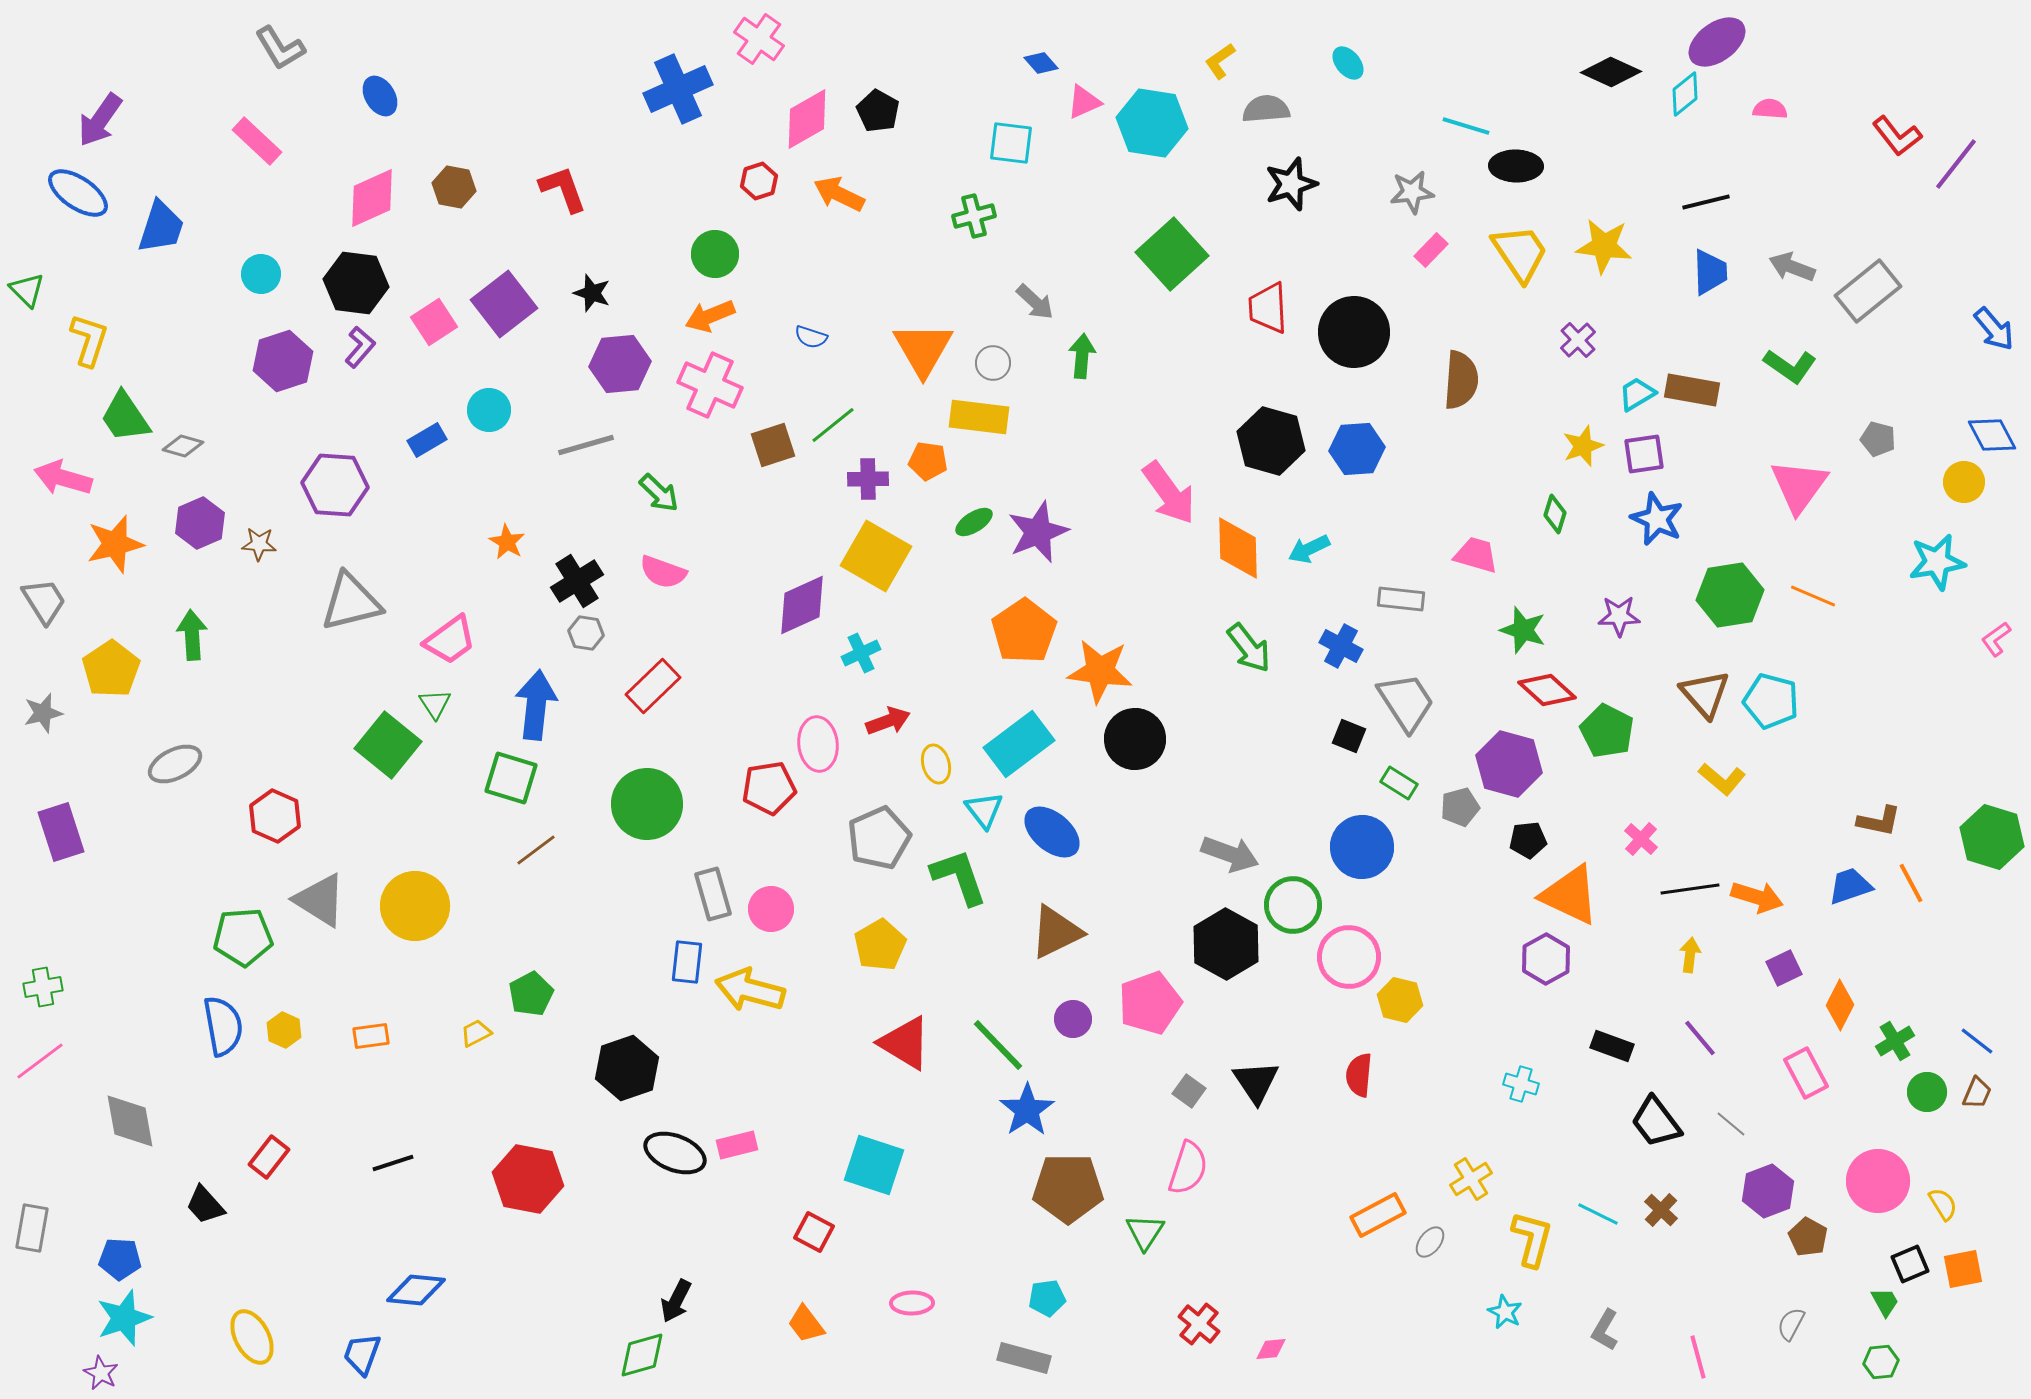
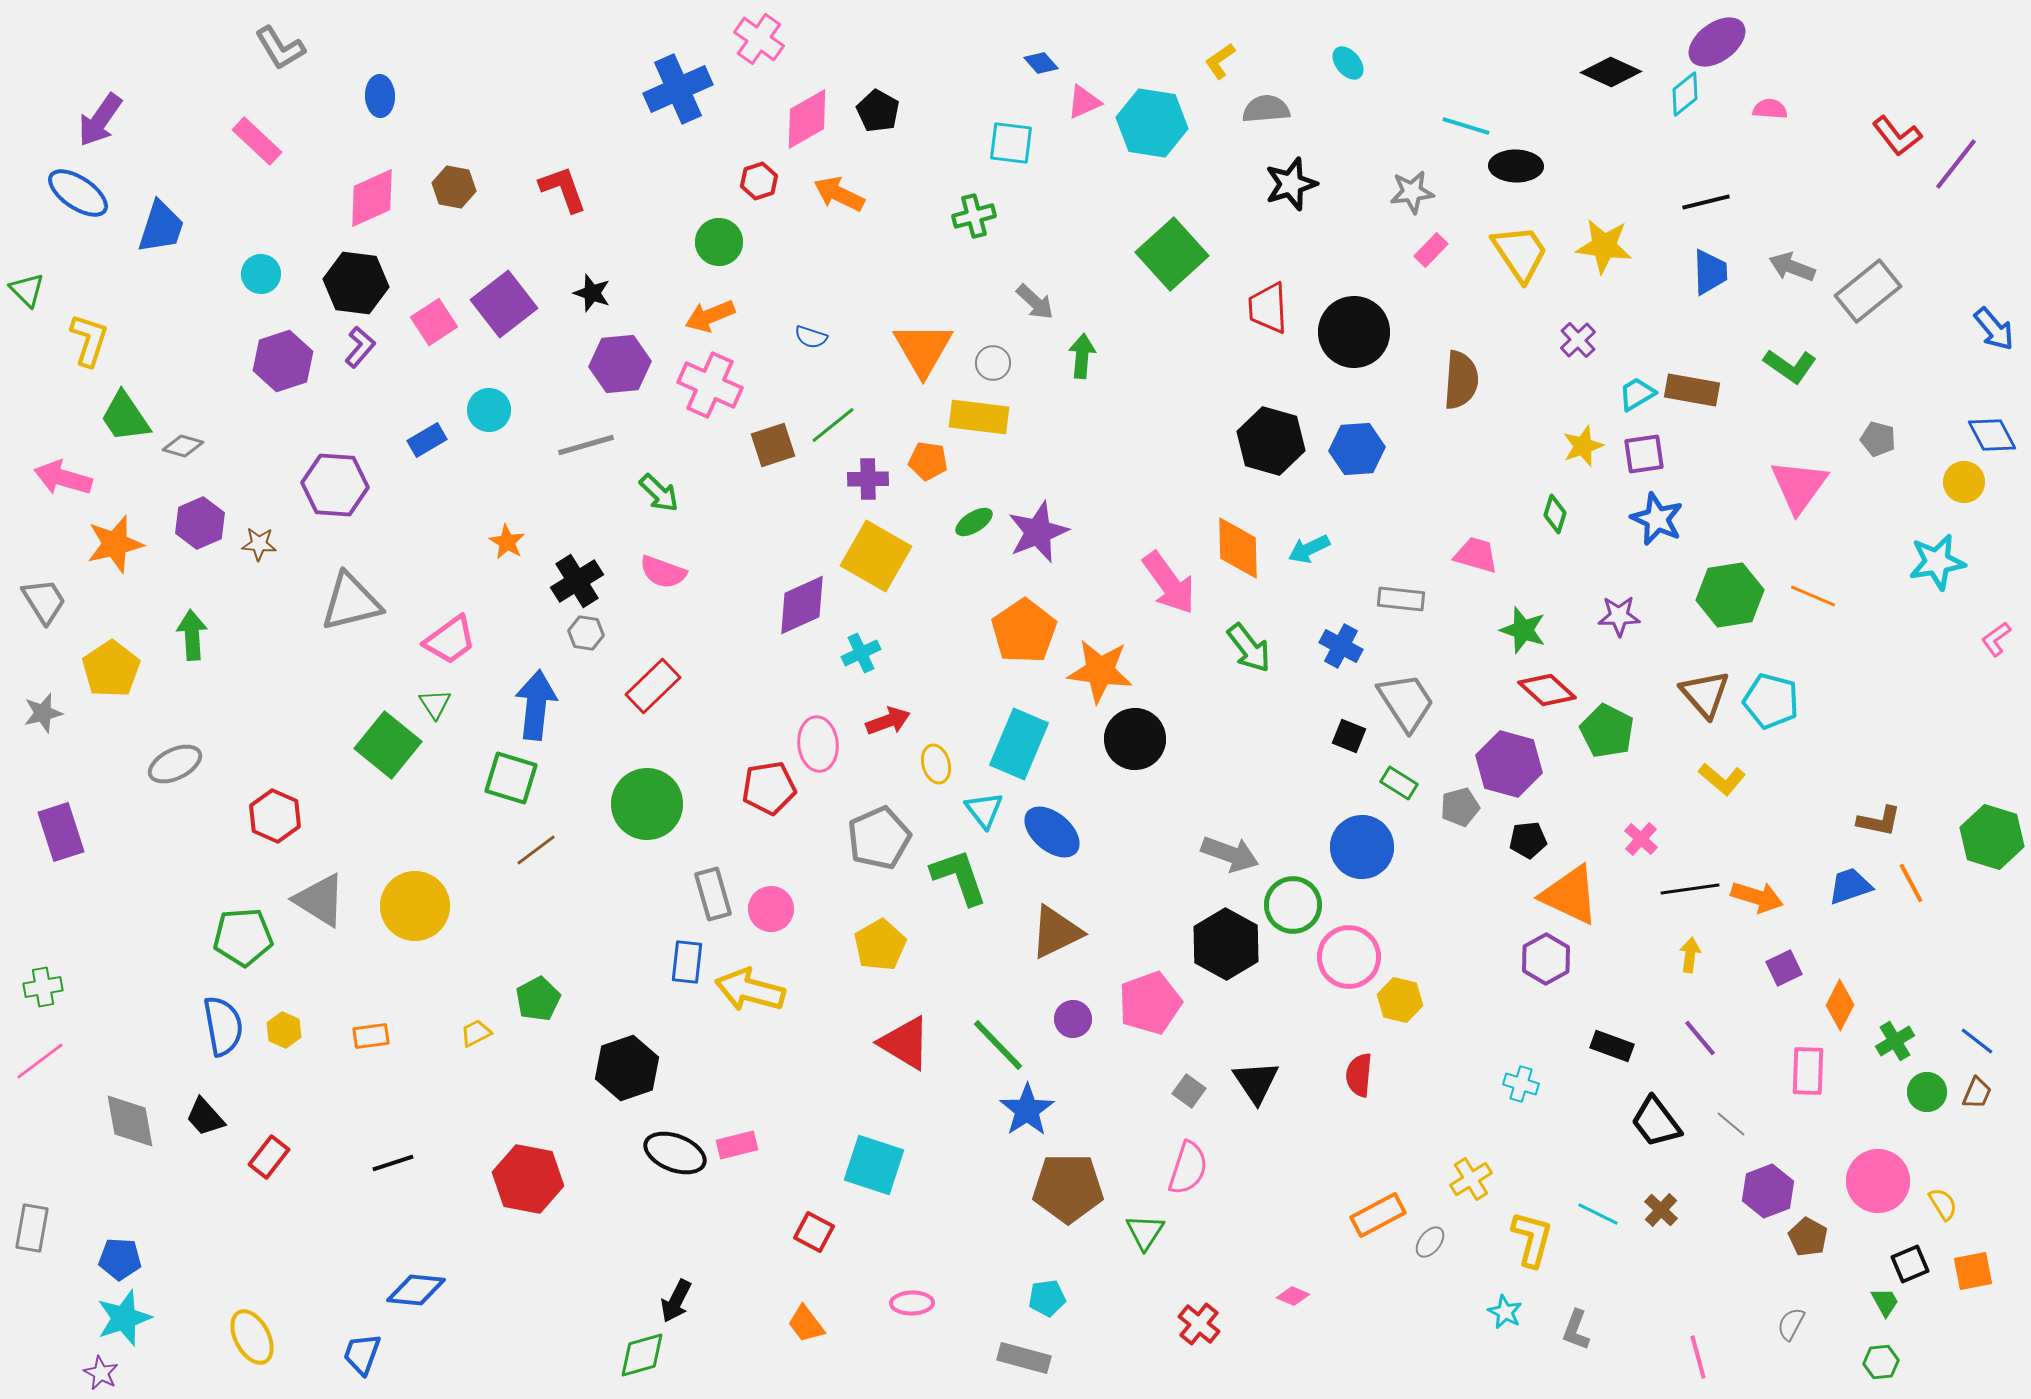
blue ellipse at (380, 96): rotated 30 degrees clockwise
green circle at (715, 254): moved 4 px right, 12 px up
pink arrow at (1169, 493): moved 90 px down
cyan rectangle at (1019, 744): rotated 30 degrees counterclockwise
green pentagon at (531, 994): moved 7 px right, 5 px down
pink rectangle at (1806, 1073): moved 2 px right, 2 px up; rotated 30 degrees clockwise
black trapezoid at (205, 1205): moved 88 px up
orange square at (1963, 1269): moved 10 px right, 2 px down
gray L-shape at (1605, 1330): moved 29 px left; rotated 9 degrees counterclockwise
pink diamond at (1271, 1349): moved 22 px right, 53 px up; rotated 28 degrees clockwise
